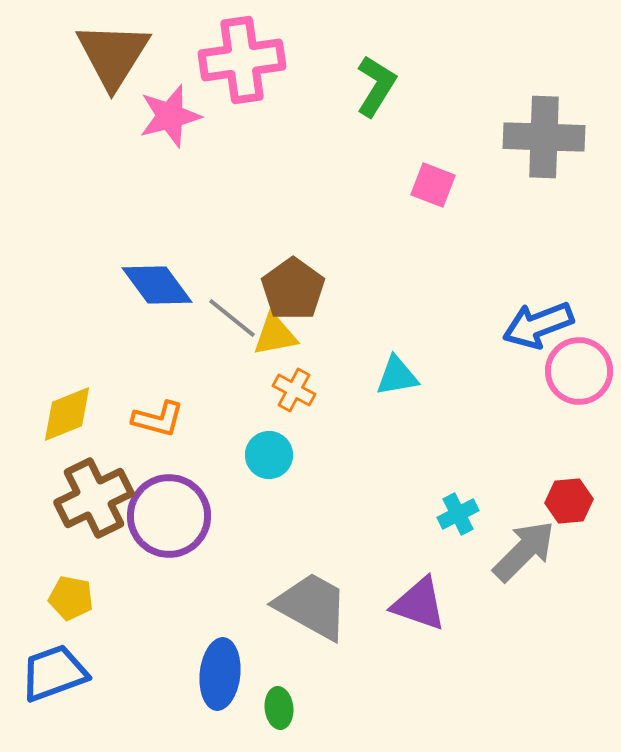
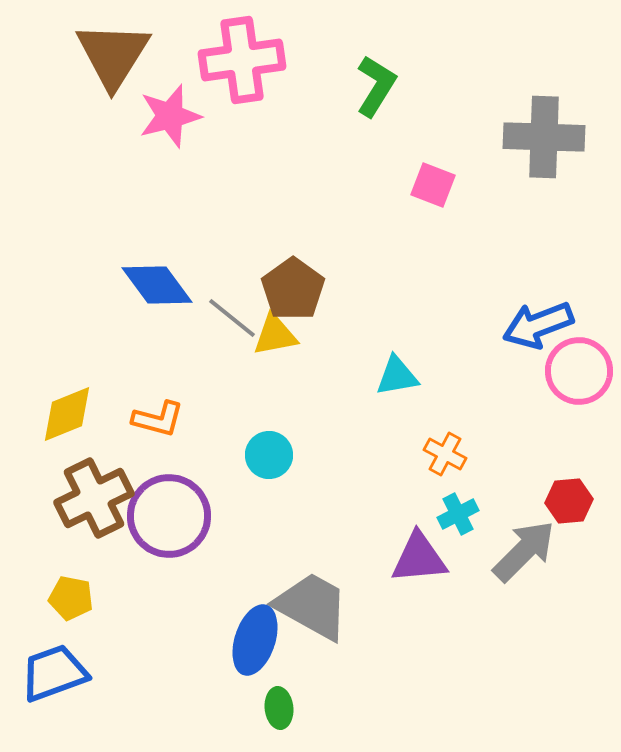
orange cross: moved 151 px right, 64 px down
purple triangle: moved 46 px up; rotated 24 degrees counterclockwise
blue ellipse: moved 35 px right, 34 px up; rotated 12 degrees clockwise
